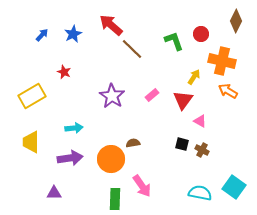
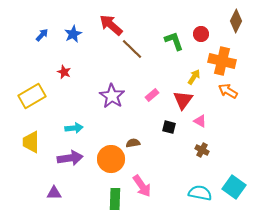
black square: moved 13 px left, 17 px up
